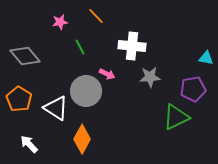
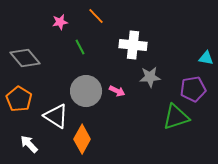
white cross: moved 1 px right, 1 px up
gray diamond: moved 2 px down
pink arrow: moved 10 px right, 17 px down
white triangle: moved 8 px down
green triangle: rotated 8 degrees clockwise
